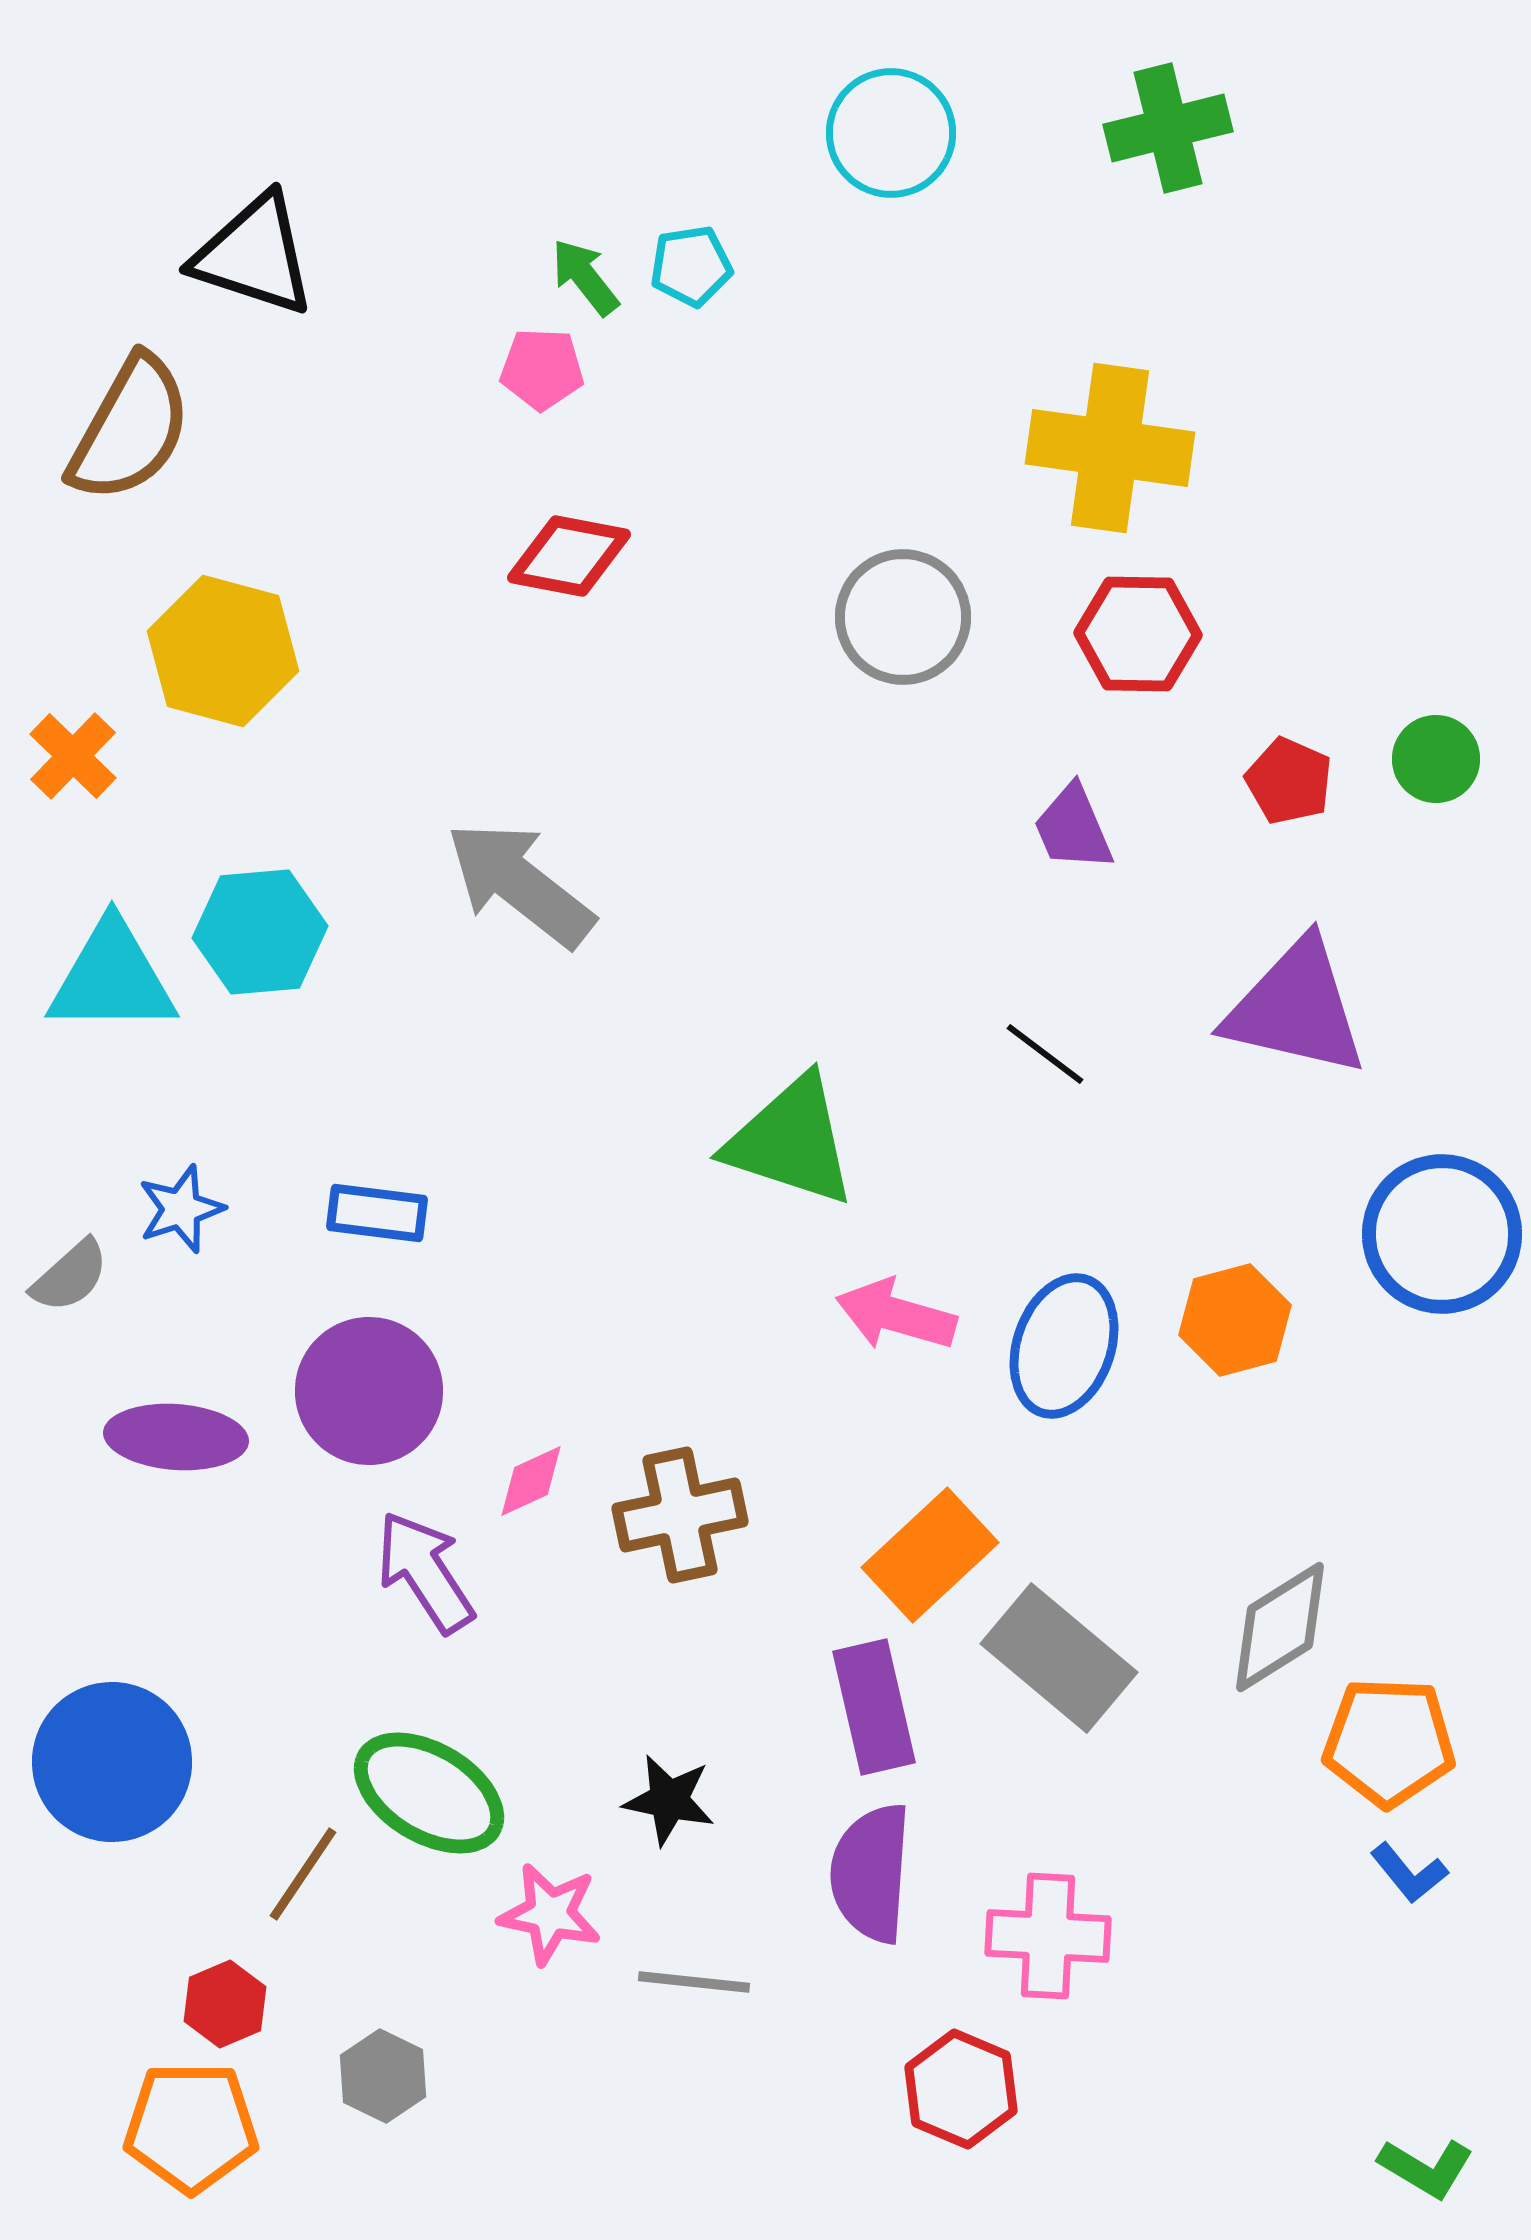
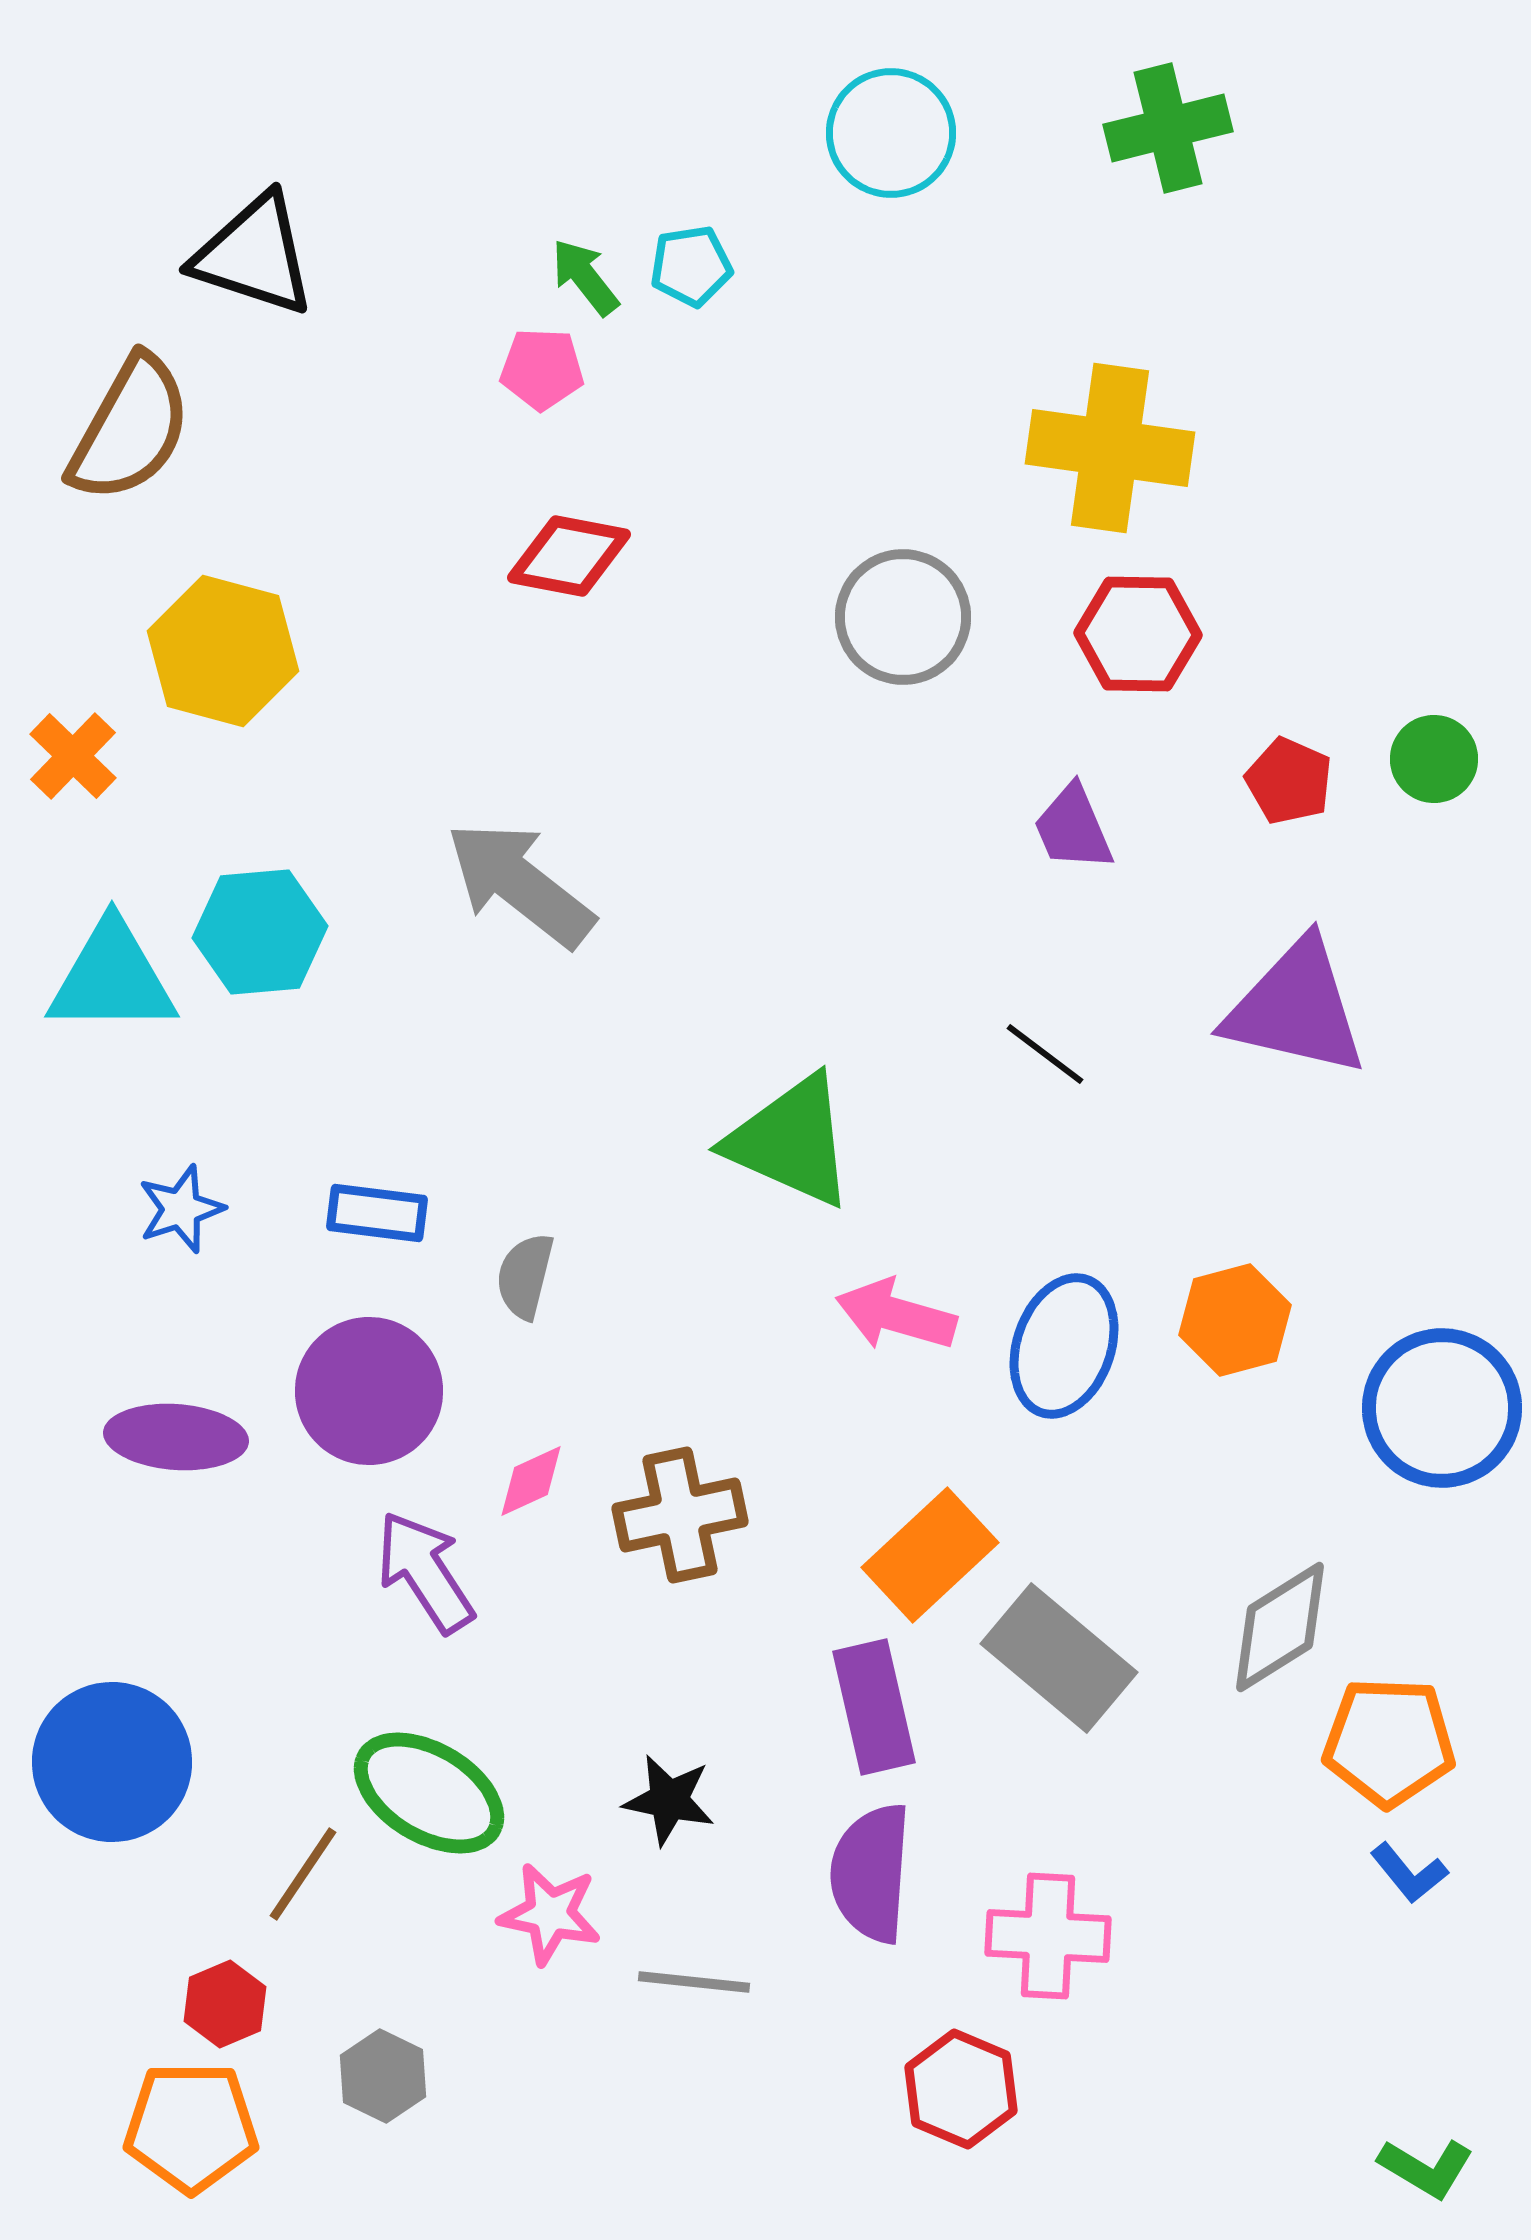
green circle at (1436, 759): moved 2 px left
green triangle at (791, 1141): rotated 6 degrees clockwise
blue circle at (1442, 1234): moved 174 px down
gray semicircle at (70, 1276): moved 455 px right; rotated 146 degrees clockwise
